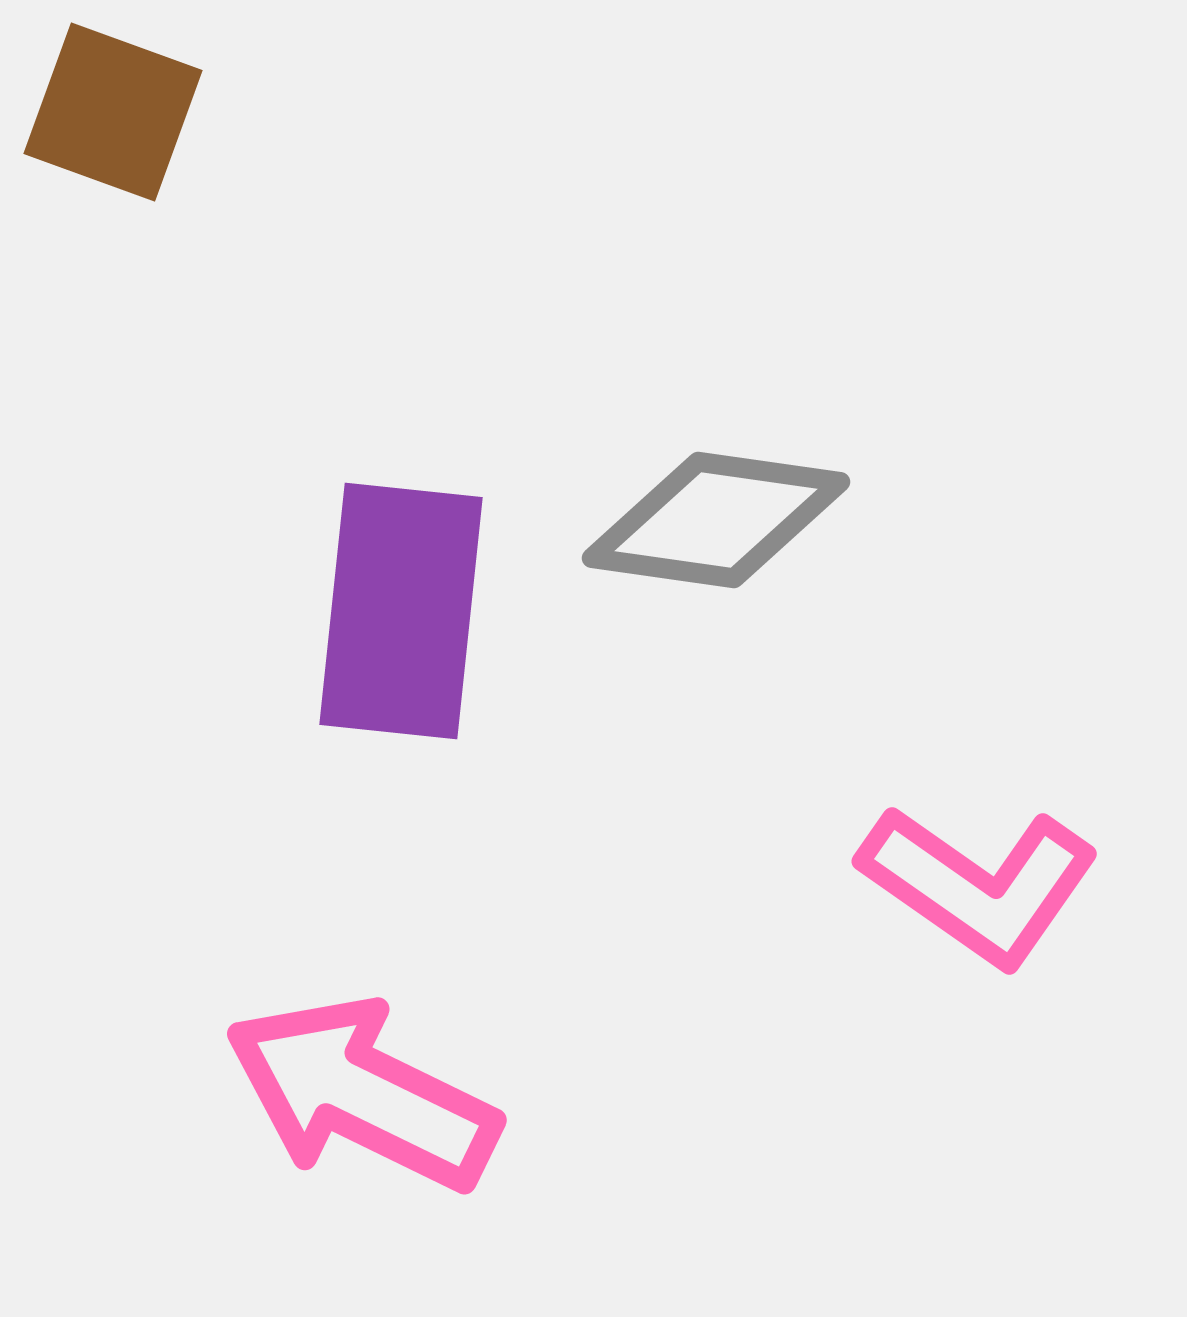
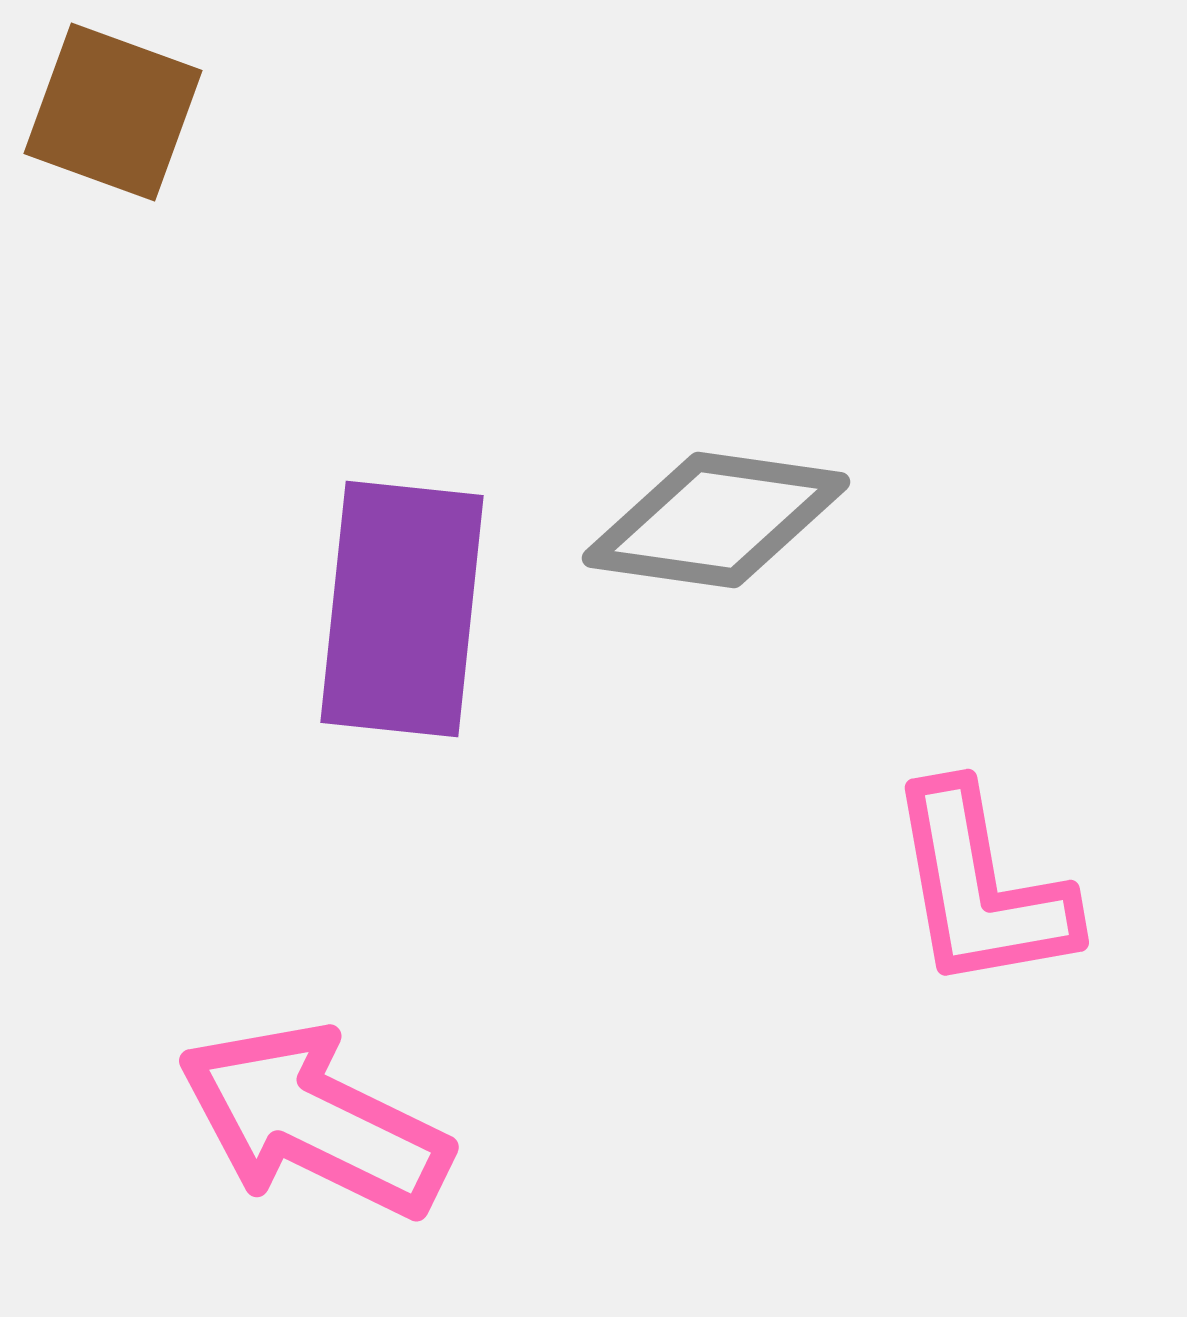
purple rectangle: moved 1 px right, 2 px up
pink L-shape: moved 2 px right, 3 px down; rotated 45 degrees clockwise
pink arrow: moved 48 px left, 27 px down
